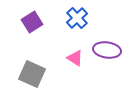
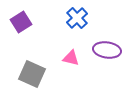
purple square: moved 11 px left
pink triangle: moved 4 px left; rotated 18 degrees counterclockwise
